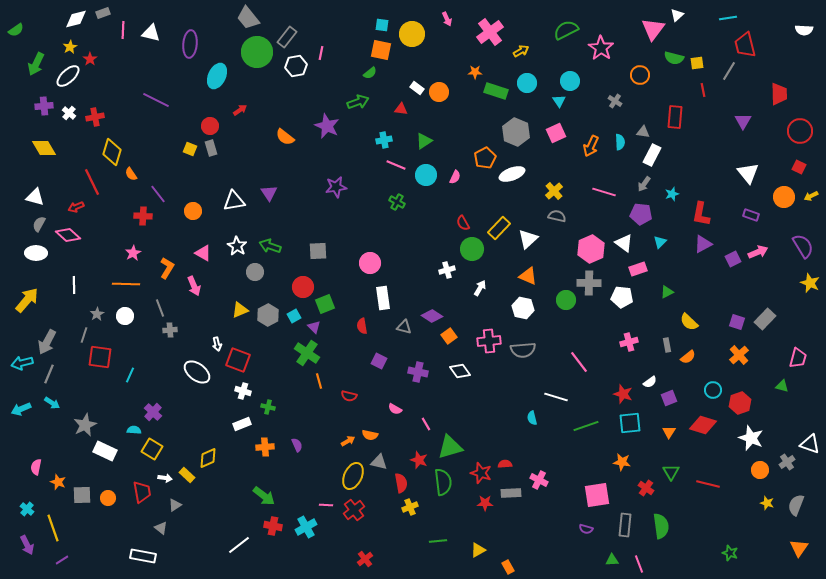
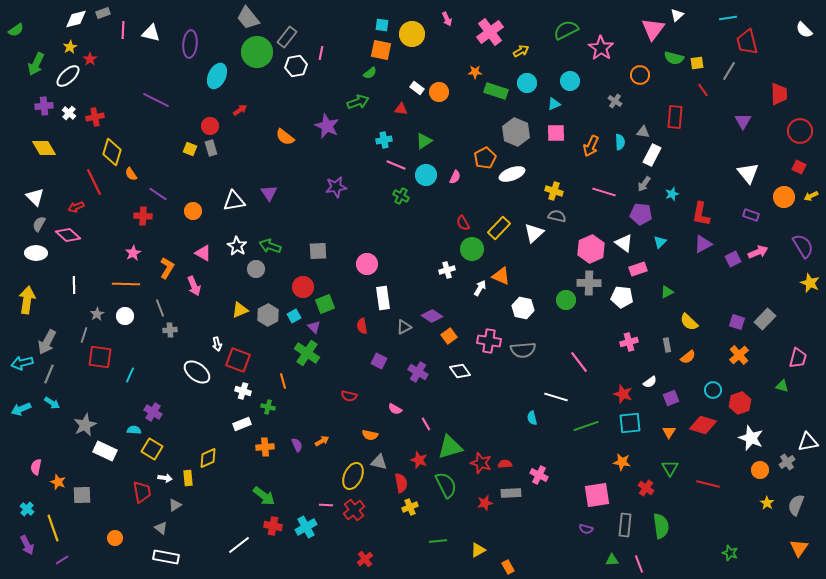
white semicircle at (804, 30): rotated 42 degrees clockwise
red trapezoid at (745, 45): moved 2 px right, 3 px up
red line at (703, 90): rotated 24 degrees counterclockwise
cyan triangle at (559, 101): moved 5 px left, 3 px down; rotated 40 degrees clockwise
pink square at (556, 133): rotated 24 degrees clockwise
red line at (92, 182): moved 2 px right
yellow cross at (554, 191): rotated 30 degrees counterclockwise
purple line at (158, 194): rotated 18 degrees counterclockwise
white triangle at (35, 197): rotated 30 degrees clockwise
green cross at (397, 202): moved 4 px right, 6 px up
white triangle at (528, 239): moved 6 px right, 6 px up
pink circle at (370, 263): moved 3 px left, 1 px down
gray circle at (255, 272): moved 1 px right, 3 px up
orange triangle at (528, 276): moved 27 px left
yellow arrow at (27, 300): rotated 32 degrees counterclockwise
gray triangle at (404, 327): rotated 42 degrees counterclockwise
pink cross at (489, 341): rotated 15 degrees clockwise
purple cross at (418, 372): rotated 18 degrees clockwise
orange line at (319, 381): moved 36 px left
purple square at (669, 398): moved 2 px right
purple cross at (153, 412): rotated 12 degrees counterclockwise
orange arrow at (348, 441): moved 26 px left
white triangle at (810, 444): moved 2 px left, 2 px up; rotated 30 degrees counterclockwise
green triangle at (671, 472): moved 1 px left, 4 px up
red star at (481, 473): moved 10 px up
yellow rectangle at (187, 475): moved 1 px right, 3 px down; rotated 42 degrees clockwise
pink cross at (539, 480): moved 5 px up
green semicircle at (443, 482): moved 3 px right, 3 px down; rotated 20 degrees counterclockwise
orange circle at (108, 498): moved 7 px right, 40 px down
red star at (485, 503): rotated 14 degrees counterclockwise
yellow star at (767, 503): rotated 16 degrees clockwise
white rectangle at (143, 556): moved 23 px right, 1 px down
